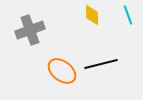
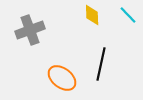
cyan line: rotated 24 degrees counterclockwise
black line: rotated 64 degrees counterclockwise
orange ellipse: moved 7 px down
